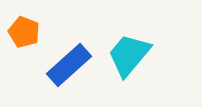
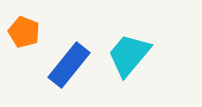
blue rectangle: rotated 9 degrees counterclockwise
